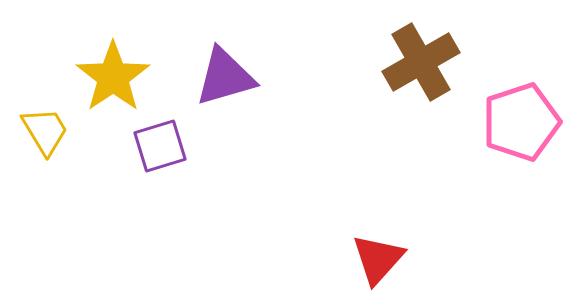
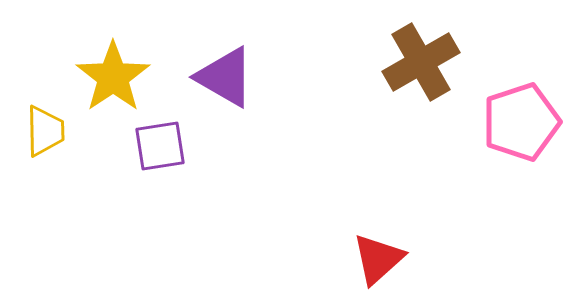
purple triangle: rotated 46 degrees clockwise
yellow trapezoid: rotated 30 degrees clockwise
purple square: rotated 8 degrees clockwise
red triangle: rotated 6 degrees clockwise
